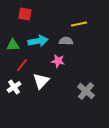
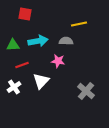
red line: rotated 32 degrees clockwise
